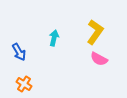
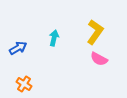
blue arrow: moved 1 px left, 4 px up; rotated 90 degrees counterclockwise
